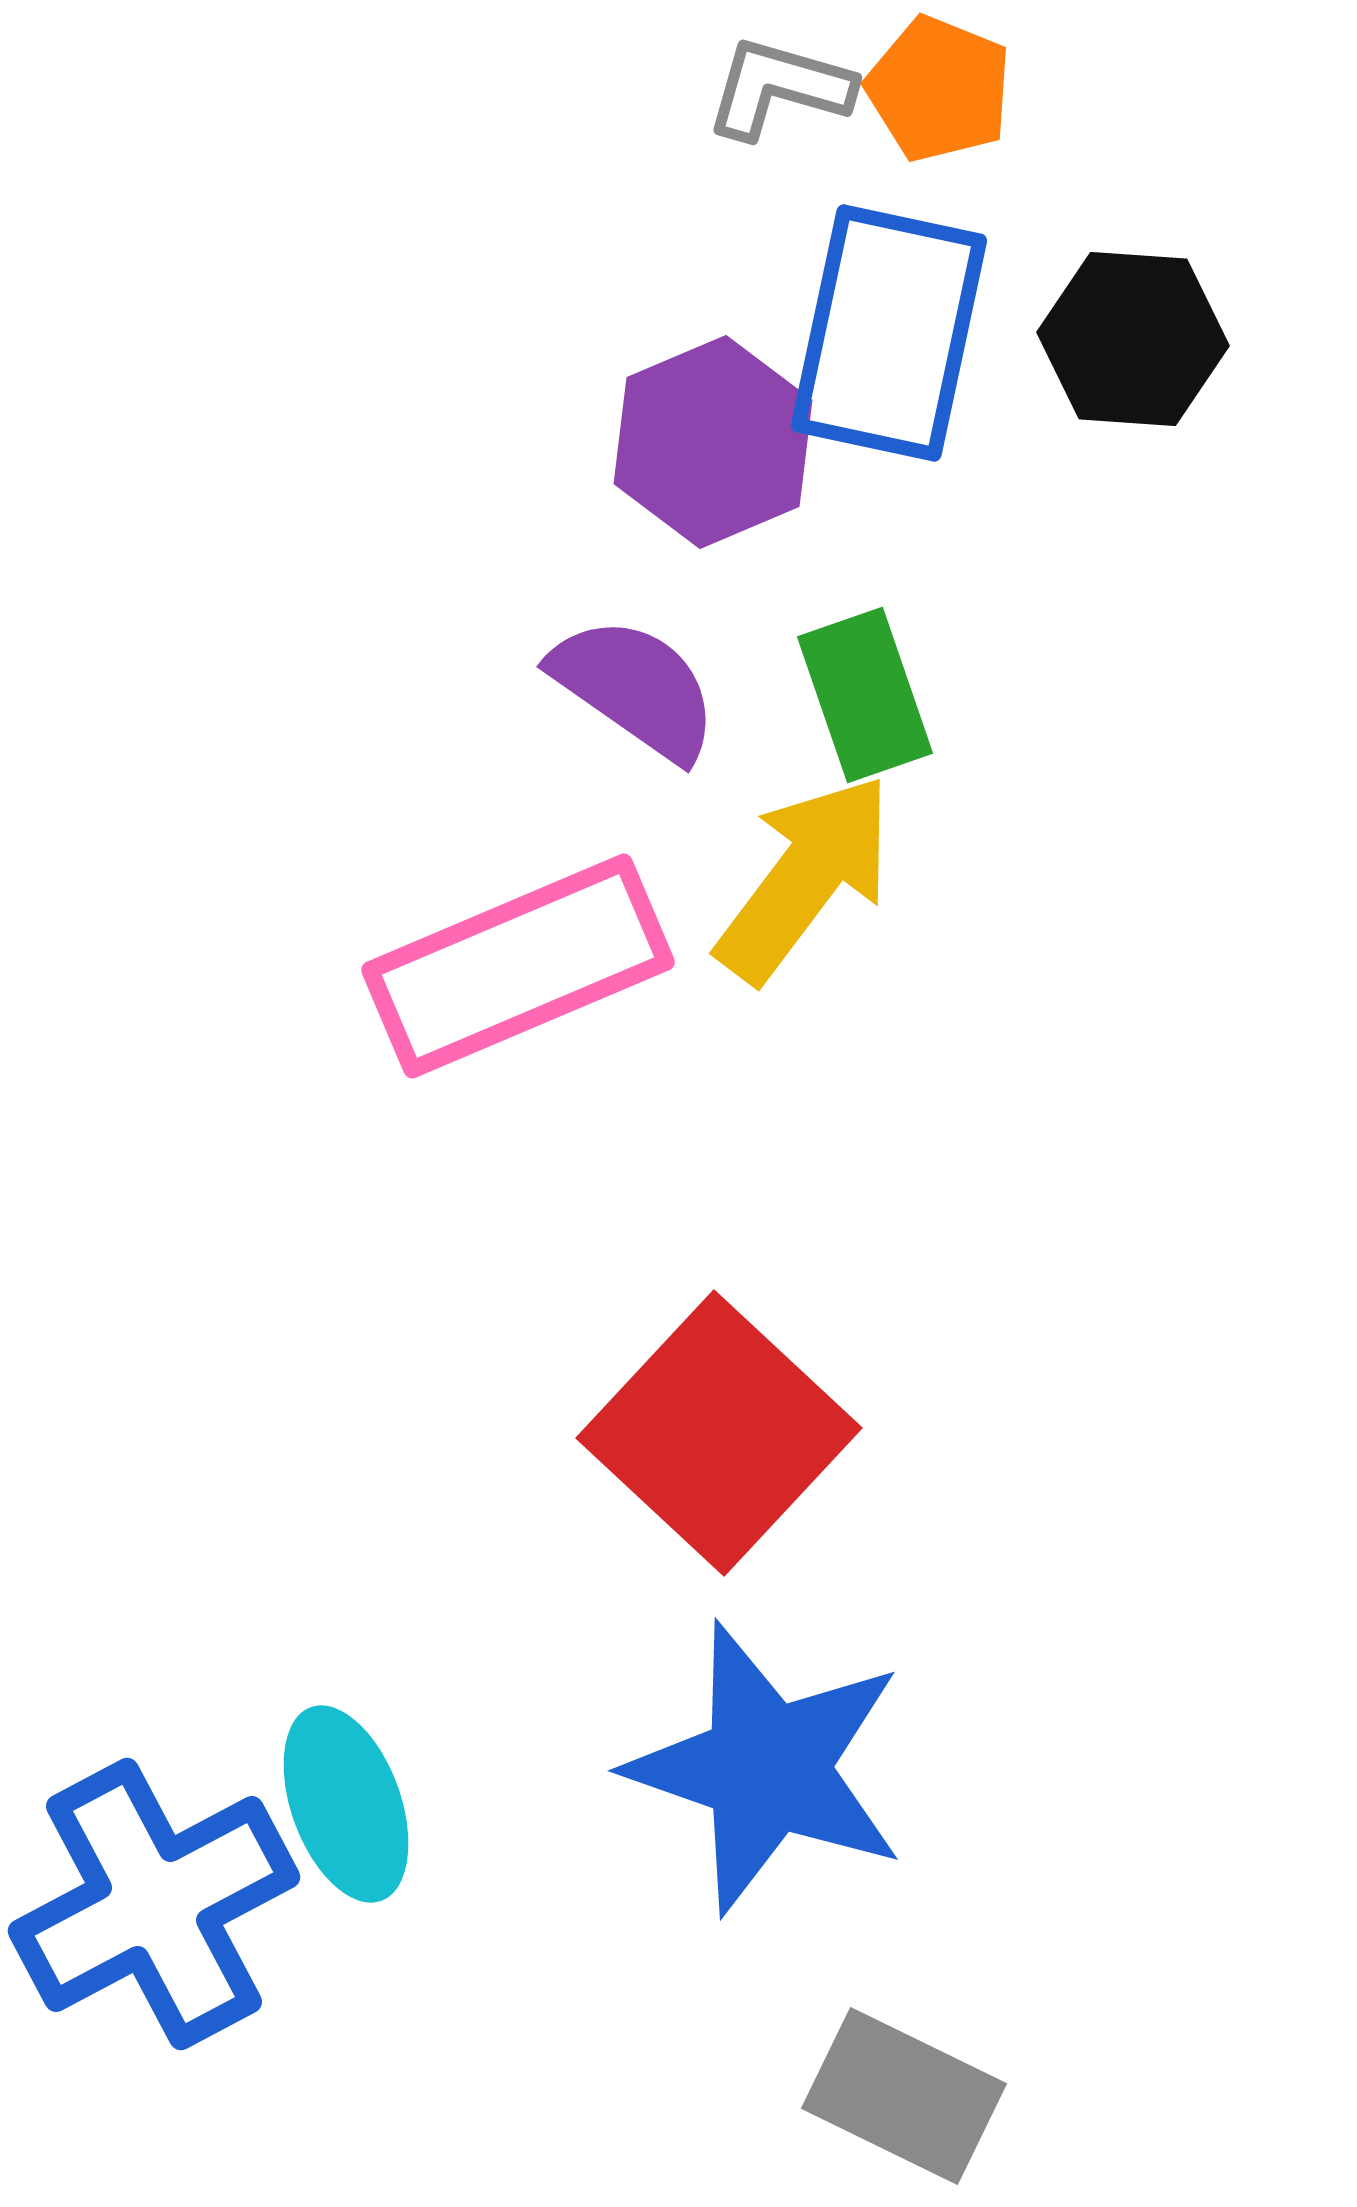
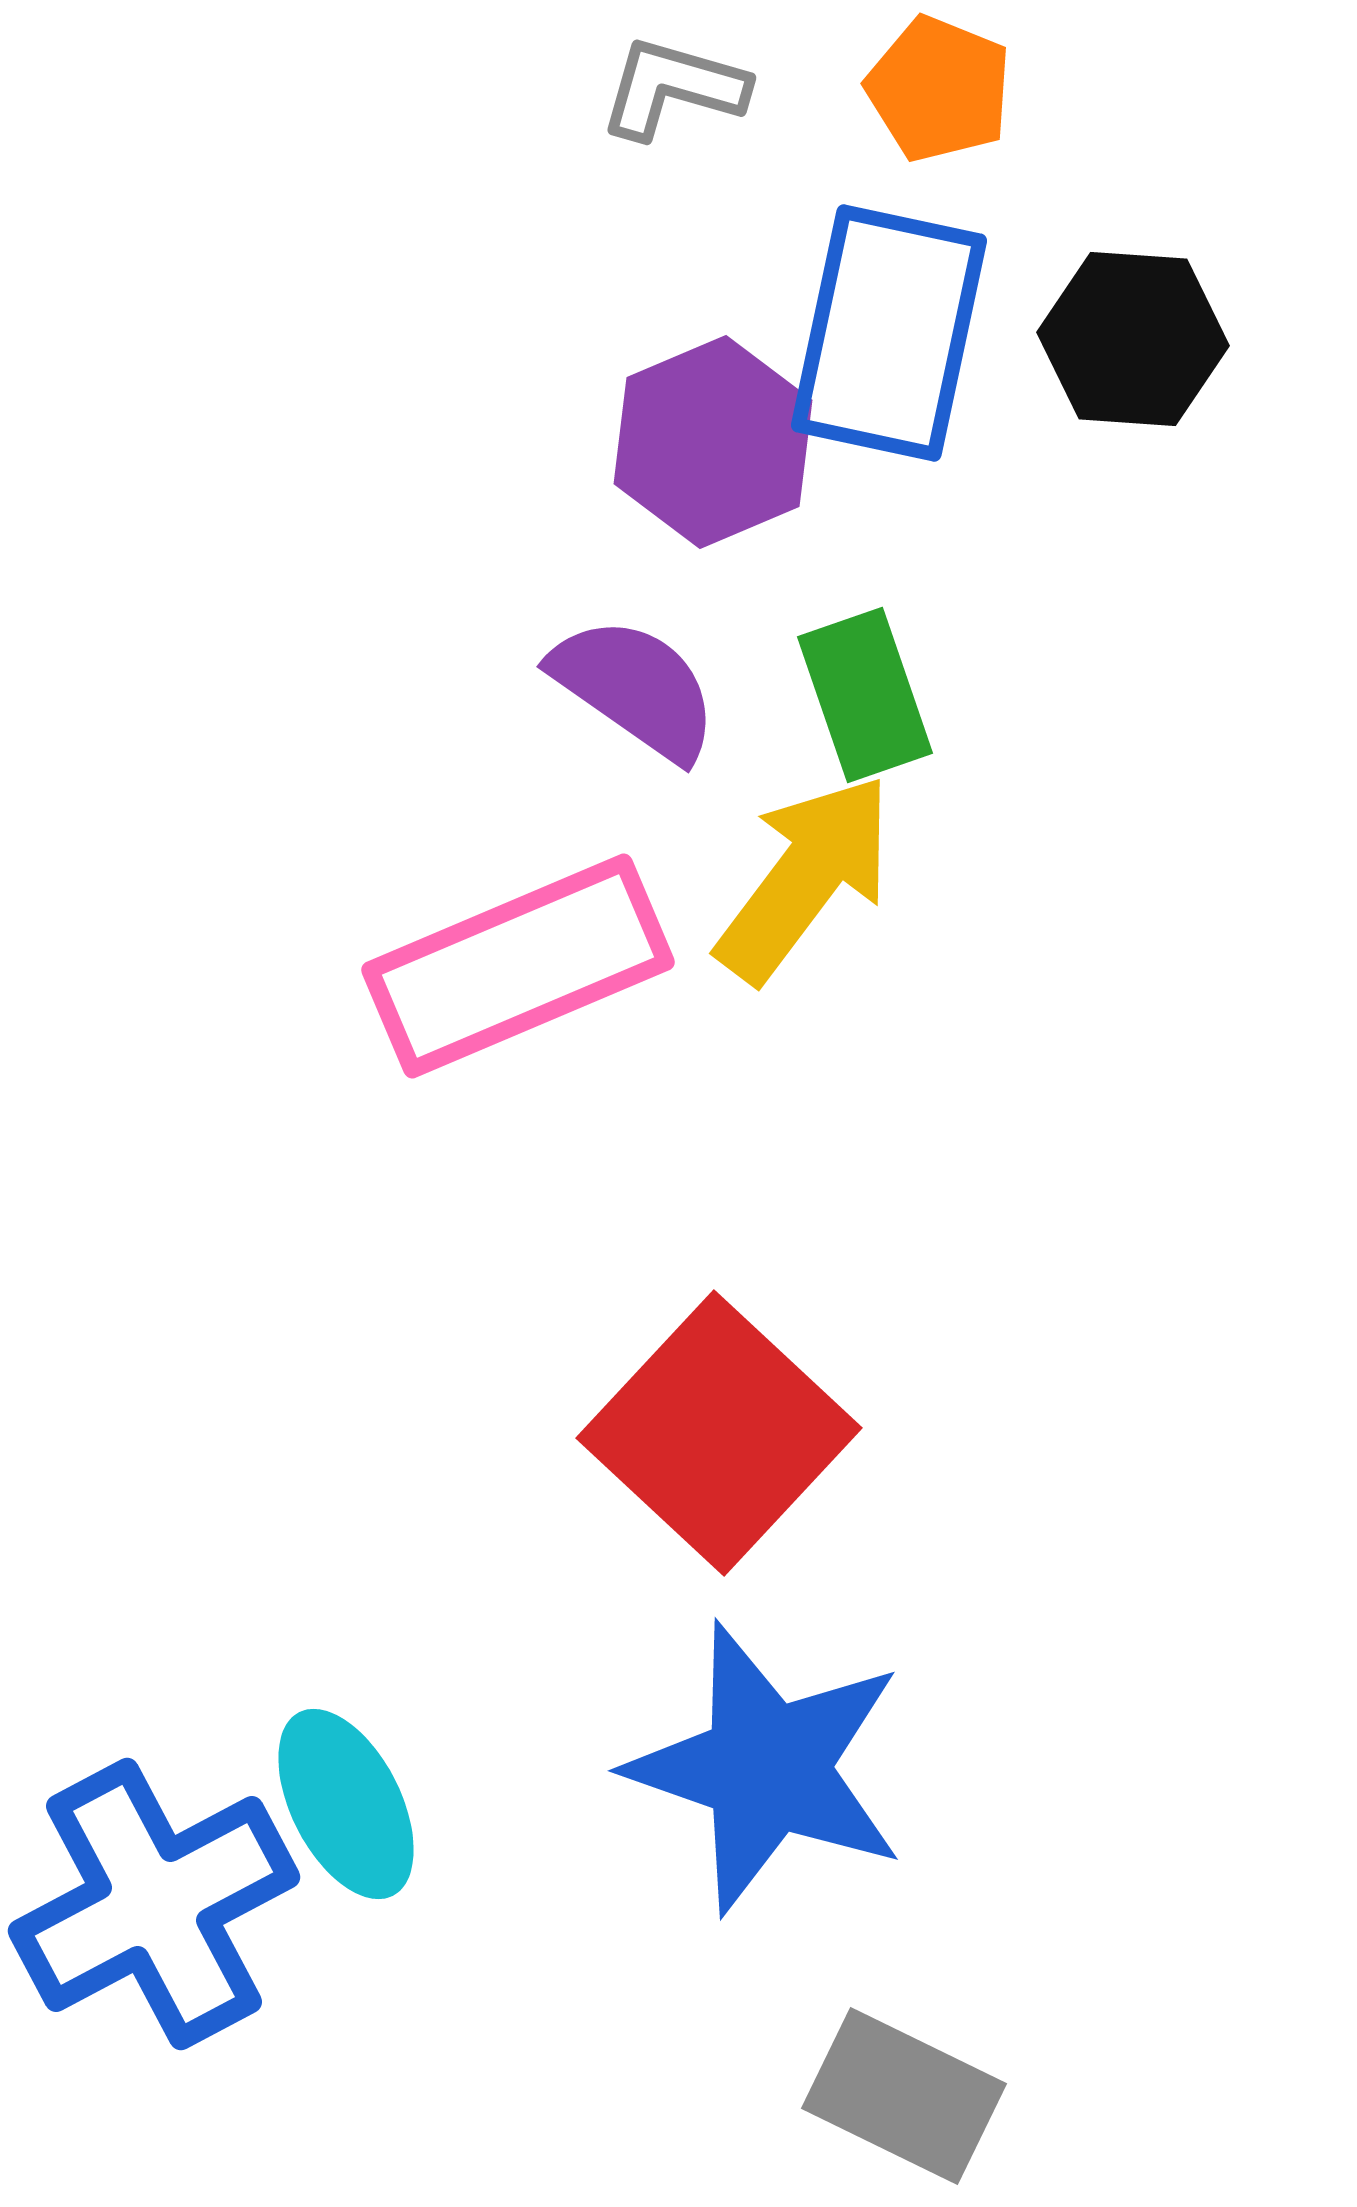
gray L-shape: moved 106 px left
cyan ellipse: rotated 7 degrees counterclockwise
